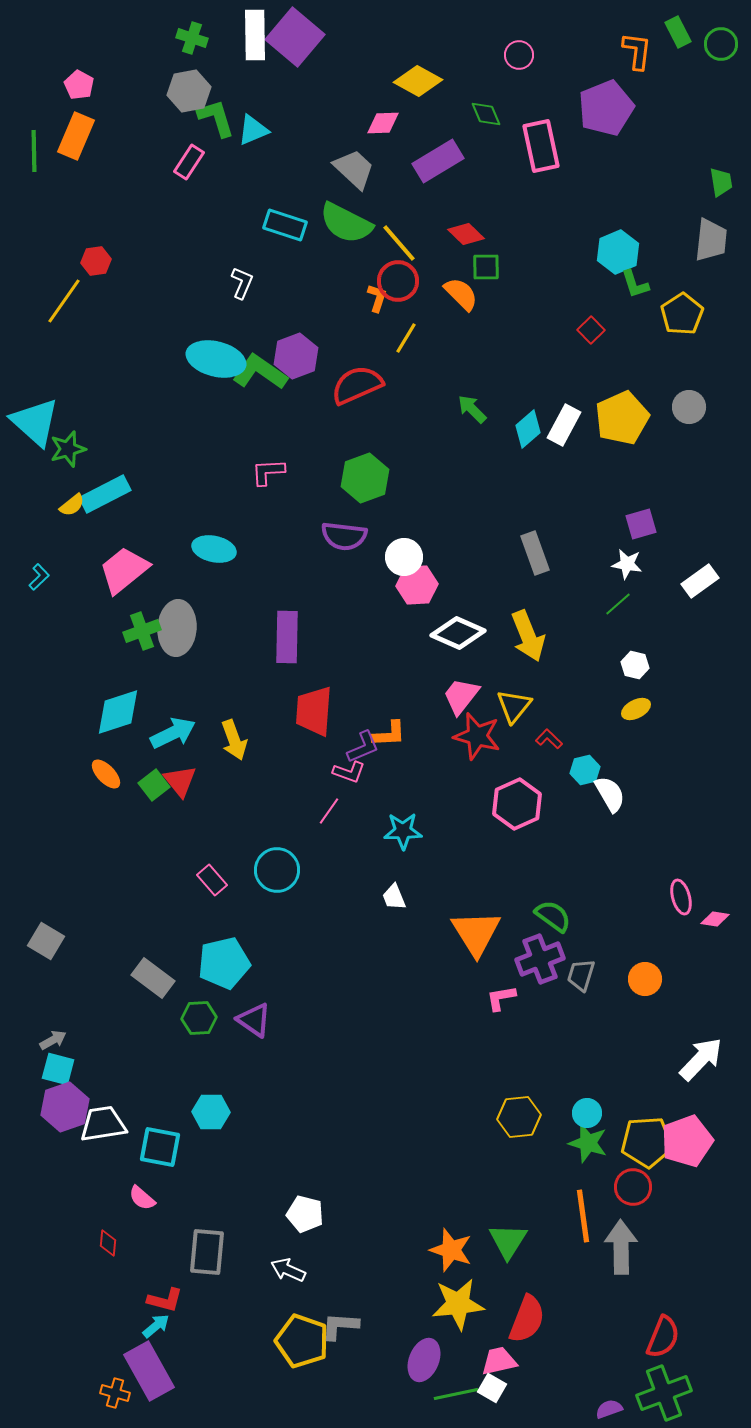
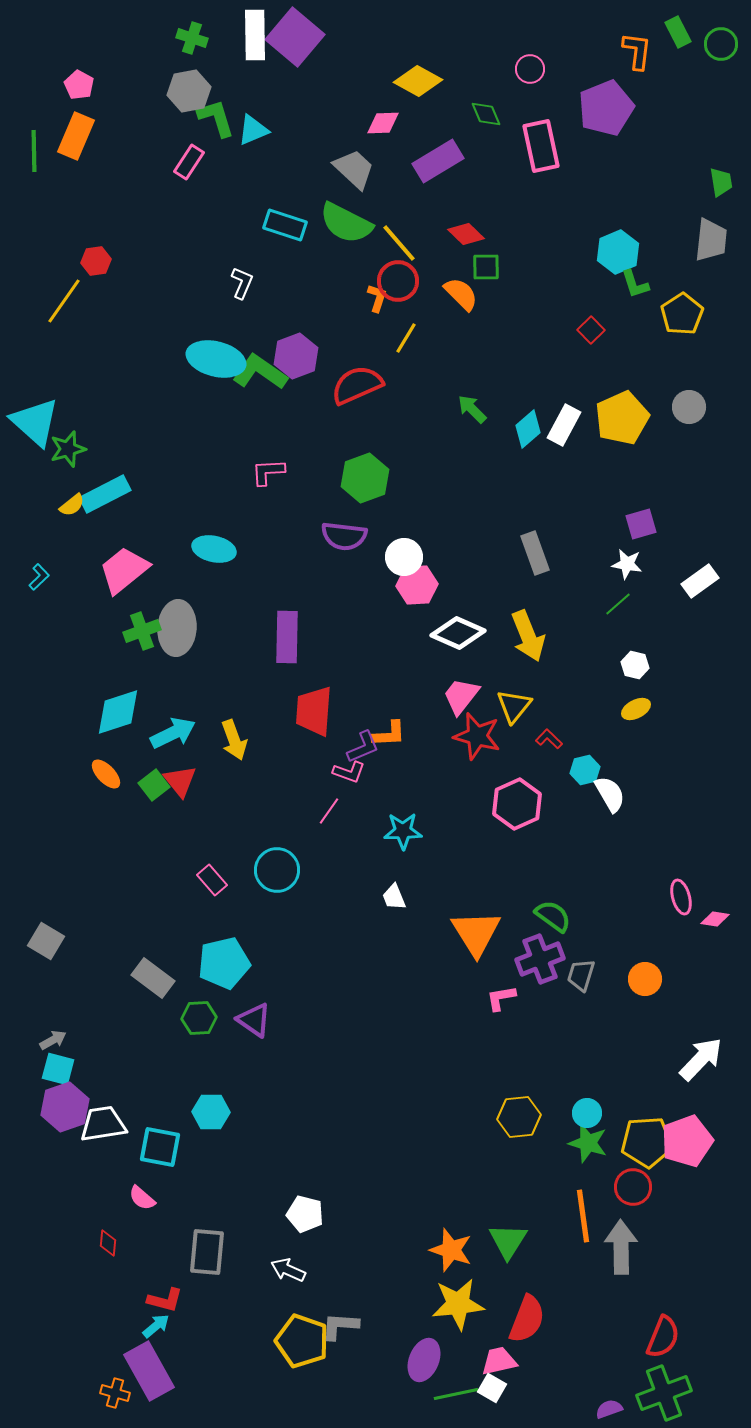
pink circle at (519, 55): moved 11 px right, 14 px down
